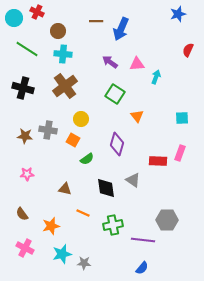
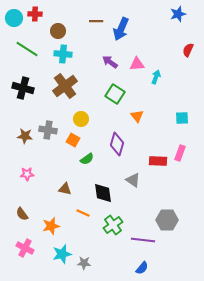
red cross: moved 2 px left, 2 px down; rotated 24 degrees counterclockwise
black diamond: moved 3 px left, 5 px down
green cross: rotated 24 degrees counterclockwise
